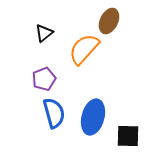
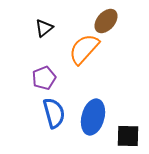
brown ellipse: moved 3 px left; rotated 15 degrees clockwise
black triangle: moved 5 px up
purple pentagon: moved 1 px up
